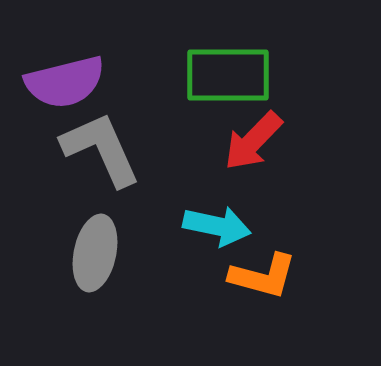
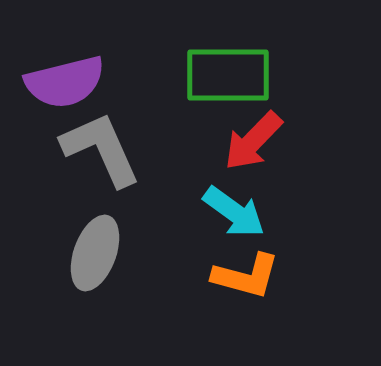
cyan arrow: moved 17 px right, 14 px up; rotated 24 degrees clockwise
gray ellipse: rotated 8 degrees clockwise
orange L-shape: moved 17 px left
